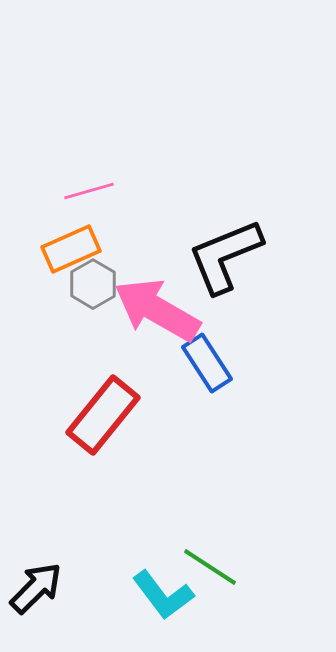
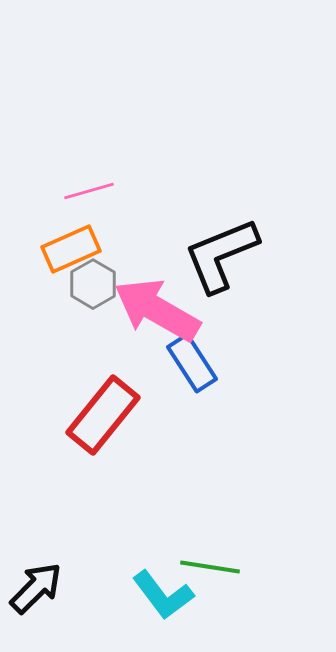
black L-shape: moved 4 px left, 1 px up
blue rectangle: moved 15 px left
green line: rotated 24 degrees counterclockwise
